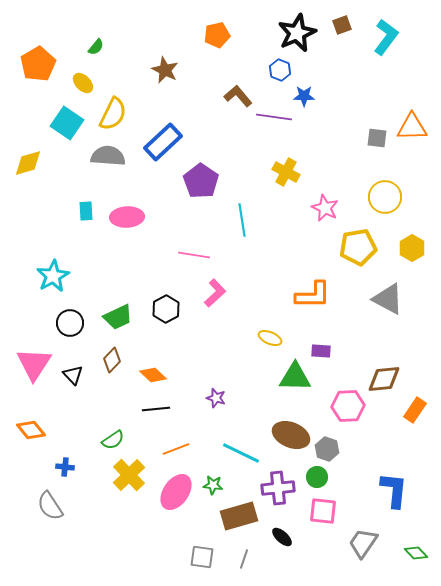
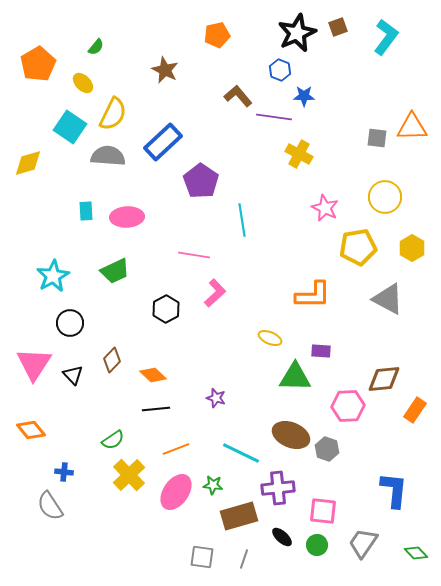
brown square at (342, 25): moved 4 px left, 2 px down
cyan square at (67, 123): moved 3 px right, 4 px down
yellow cross at (286, 172): moved 13 px right, 18 px up
green trapezoid at (118, 317): moved 3 px left, 46 px up
blue cross at (65, 467): moved 1 px left, 5 px down
green circle at (317, 477): moved 68 px down
